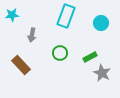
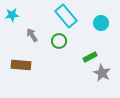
cyan rectangle: rotated 60 degrees counterclockwise
gray arrow: rotated 136 degrees clockwise
green circle: moved 1 px left, 12 px up
brown rectangle: rotated 42 degrees counterclockwise
